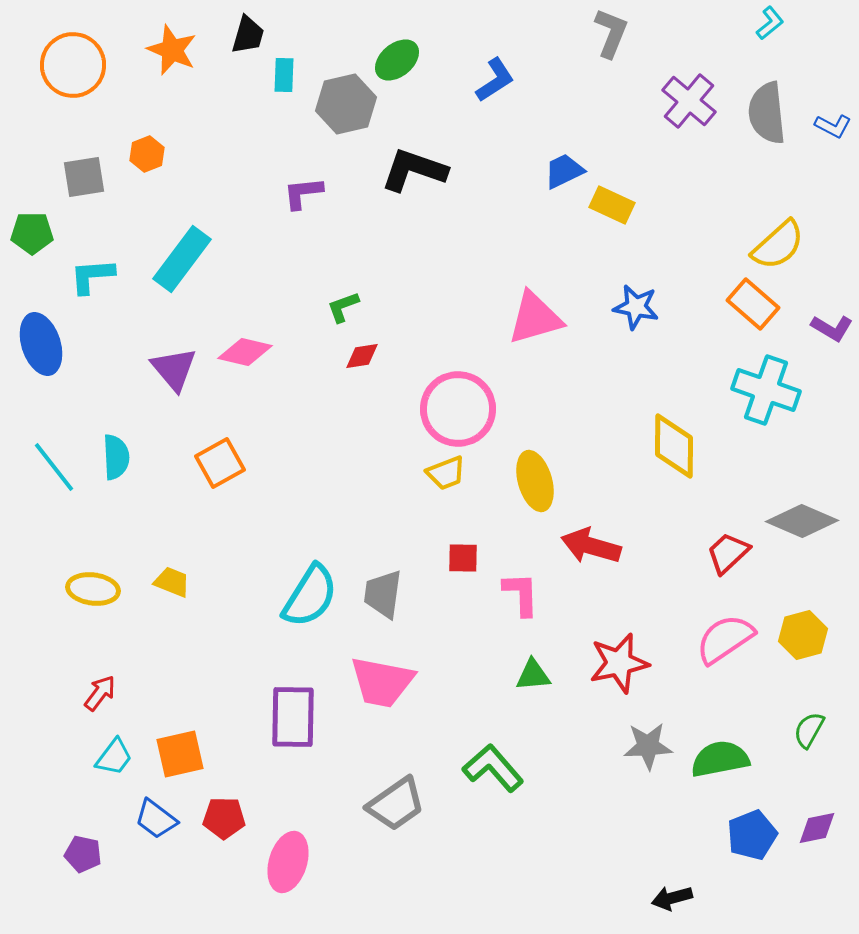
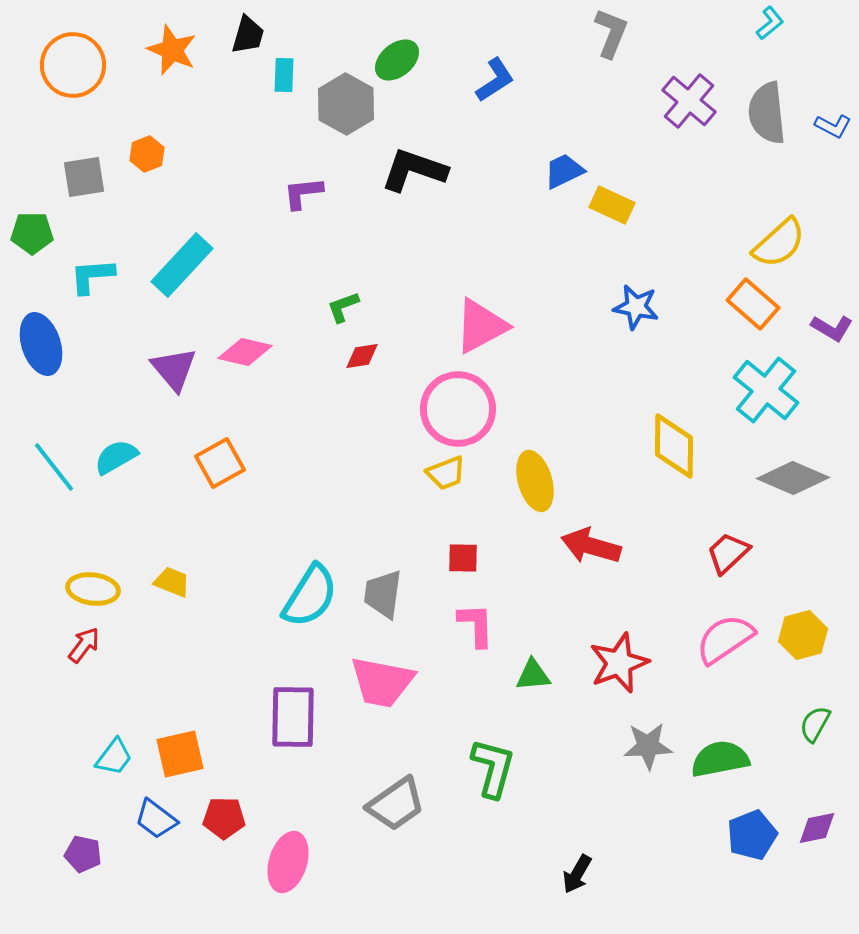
gray hexagon at (346, 104): rotated 18 degrees counterclockwise
yellow semicircle at (778, 245): moved 1 px right, 2 px up
cyan rectangle at (182, 259): moved 6 px down; rotated 6 degrees clockwise
pink triangle at (535, 318): moved 54 px left, 8 px down; rotated 12 degrees counterclockwise
cyan cross at (766, 390): rotated 20 degrees clockwise
cyan semicircle at (116, 457): rotated 117 degrees counterclockwise
gray diamond at (802, 521): moved 9 px left, 43 px up
pink L-shape at (521, 594): moved 45 px left, 31 px down
red star at (619, 663): rotated 8 degrees counterclockwise
red arrow at (100, 693): moved 16 px left, 48 px up
green semicircle at (809, 730): moved 6 px right, 6 px up
green L-shape at (493, 768): rotated 56 degrees clockwise
black arrow at (672, 898): moved 95 px left, 24 px up; rotated 45 degrees counterclockwise
